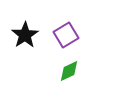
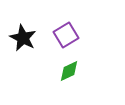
black star: moved 2 px left, 3 px down; rotated 12 degrees counterclockwise
